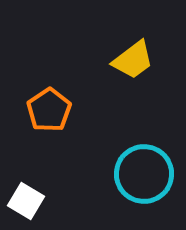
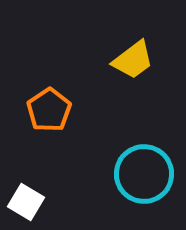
white square: moved 1 px down
